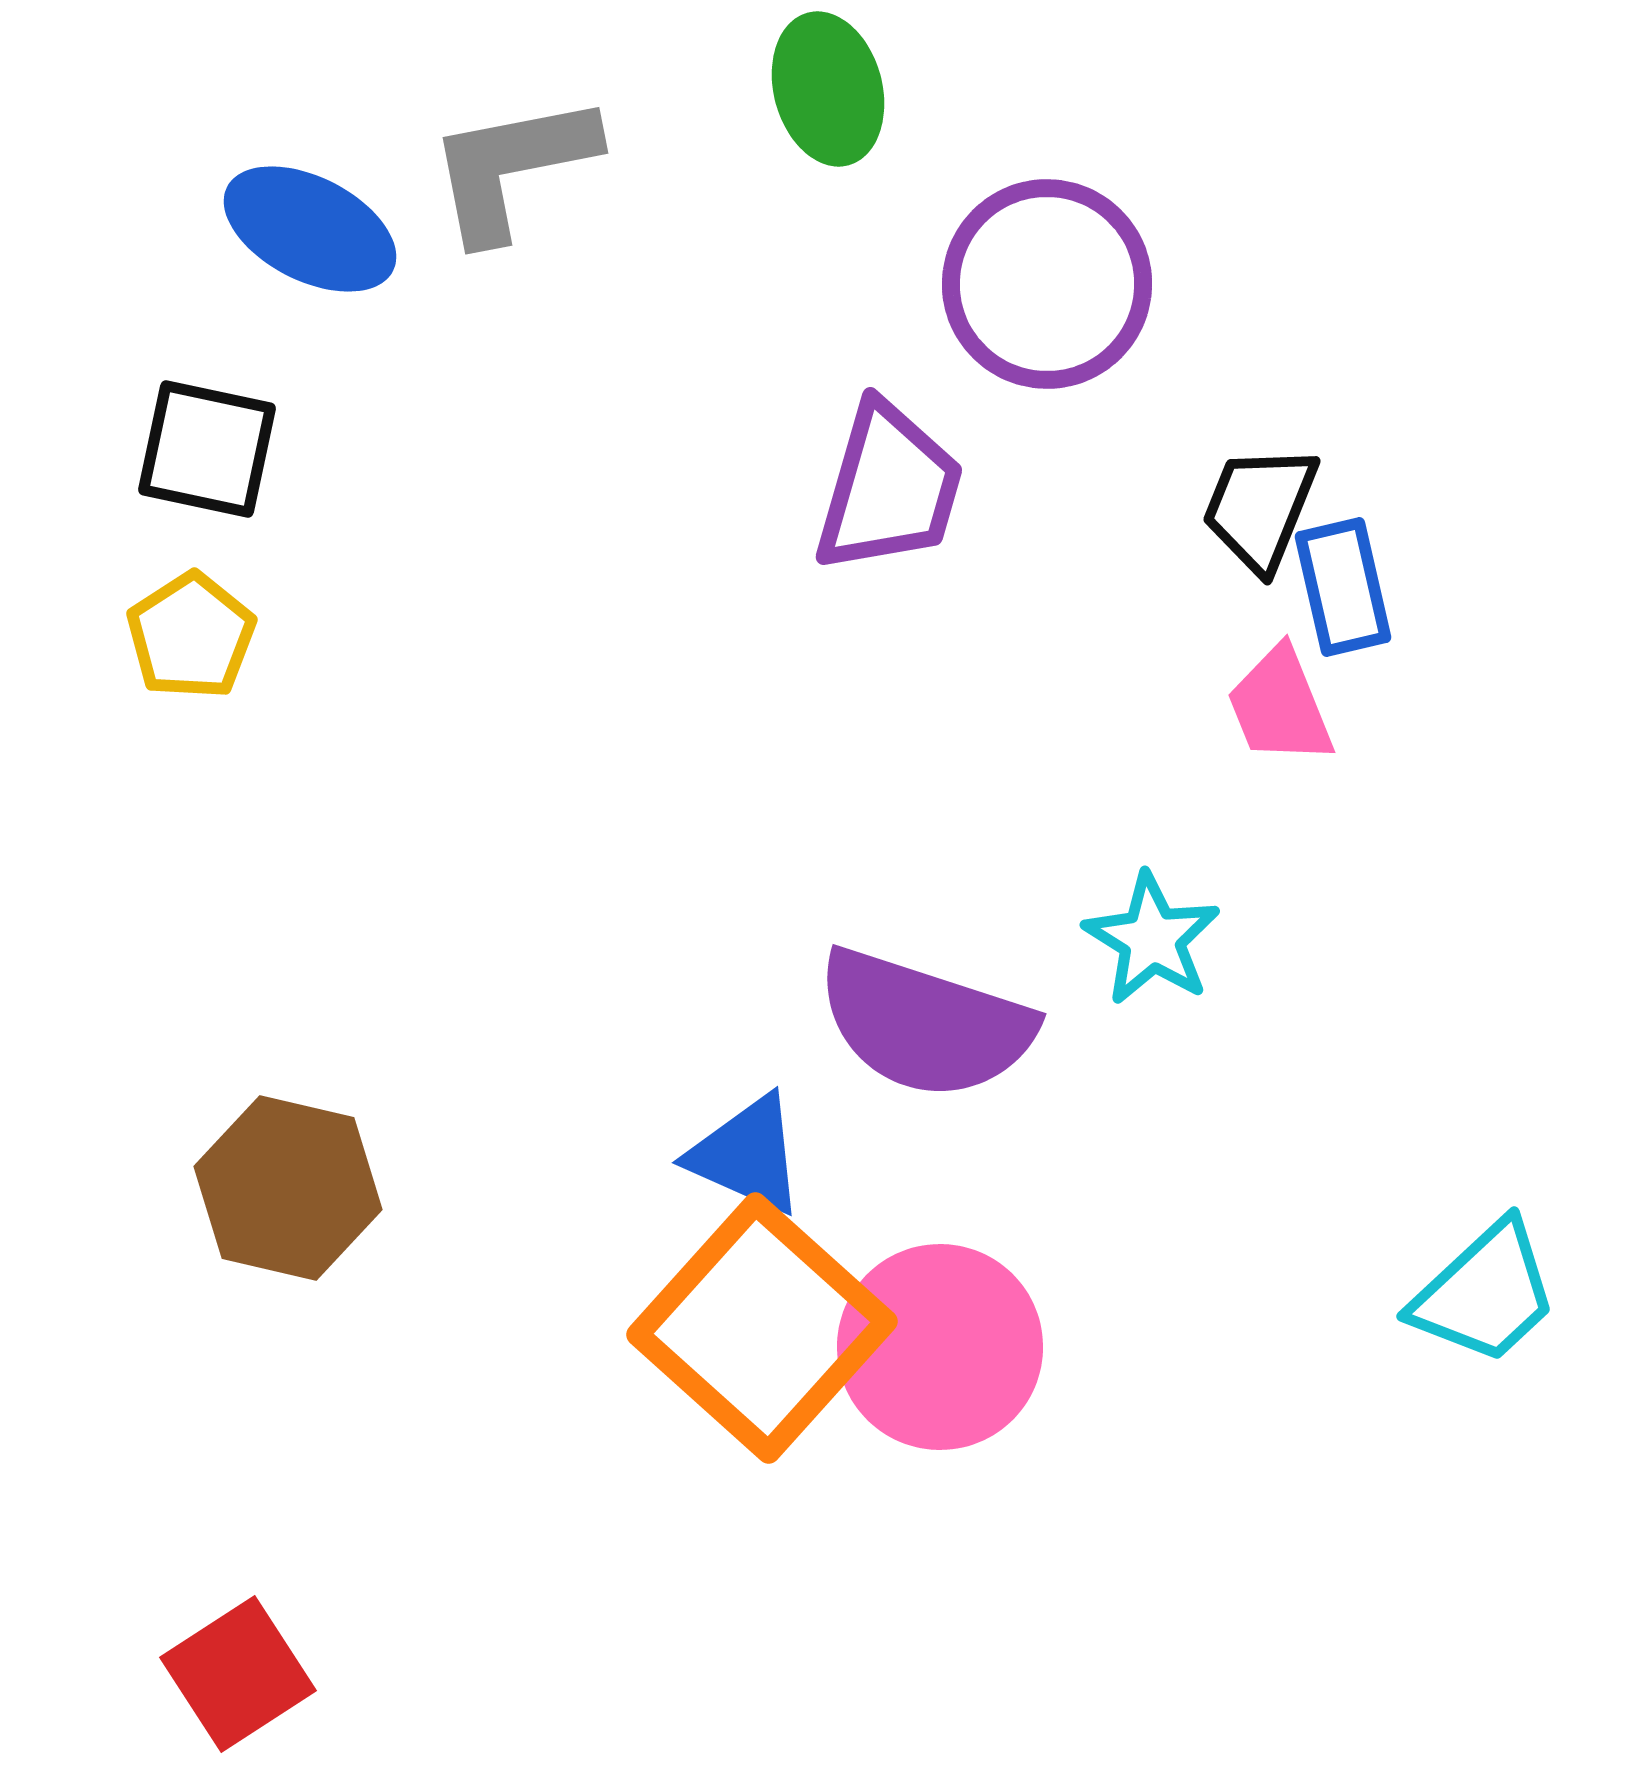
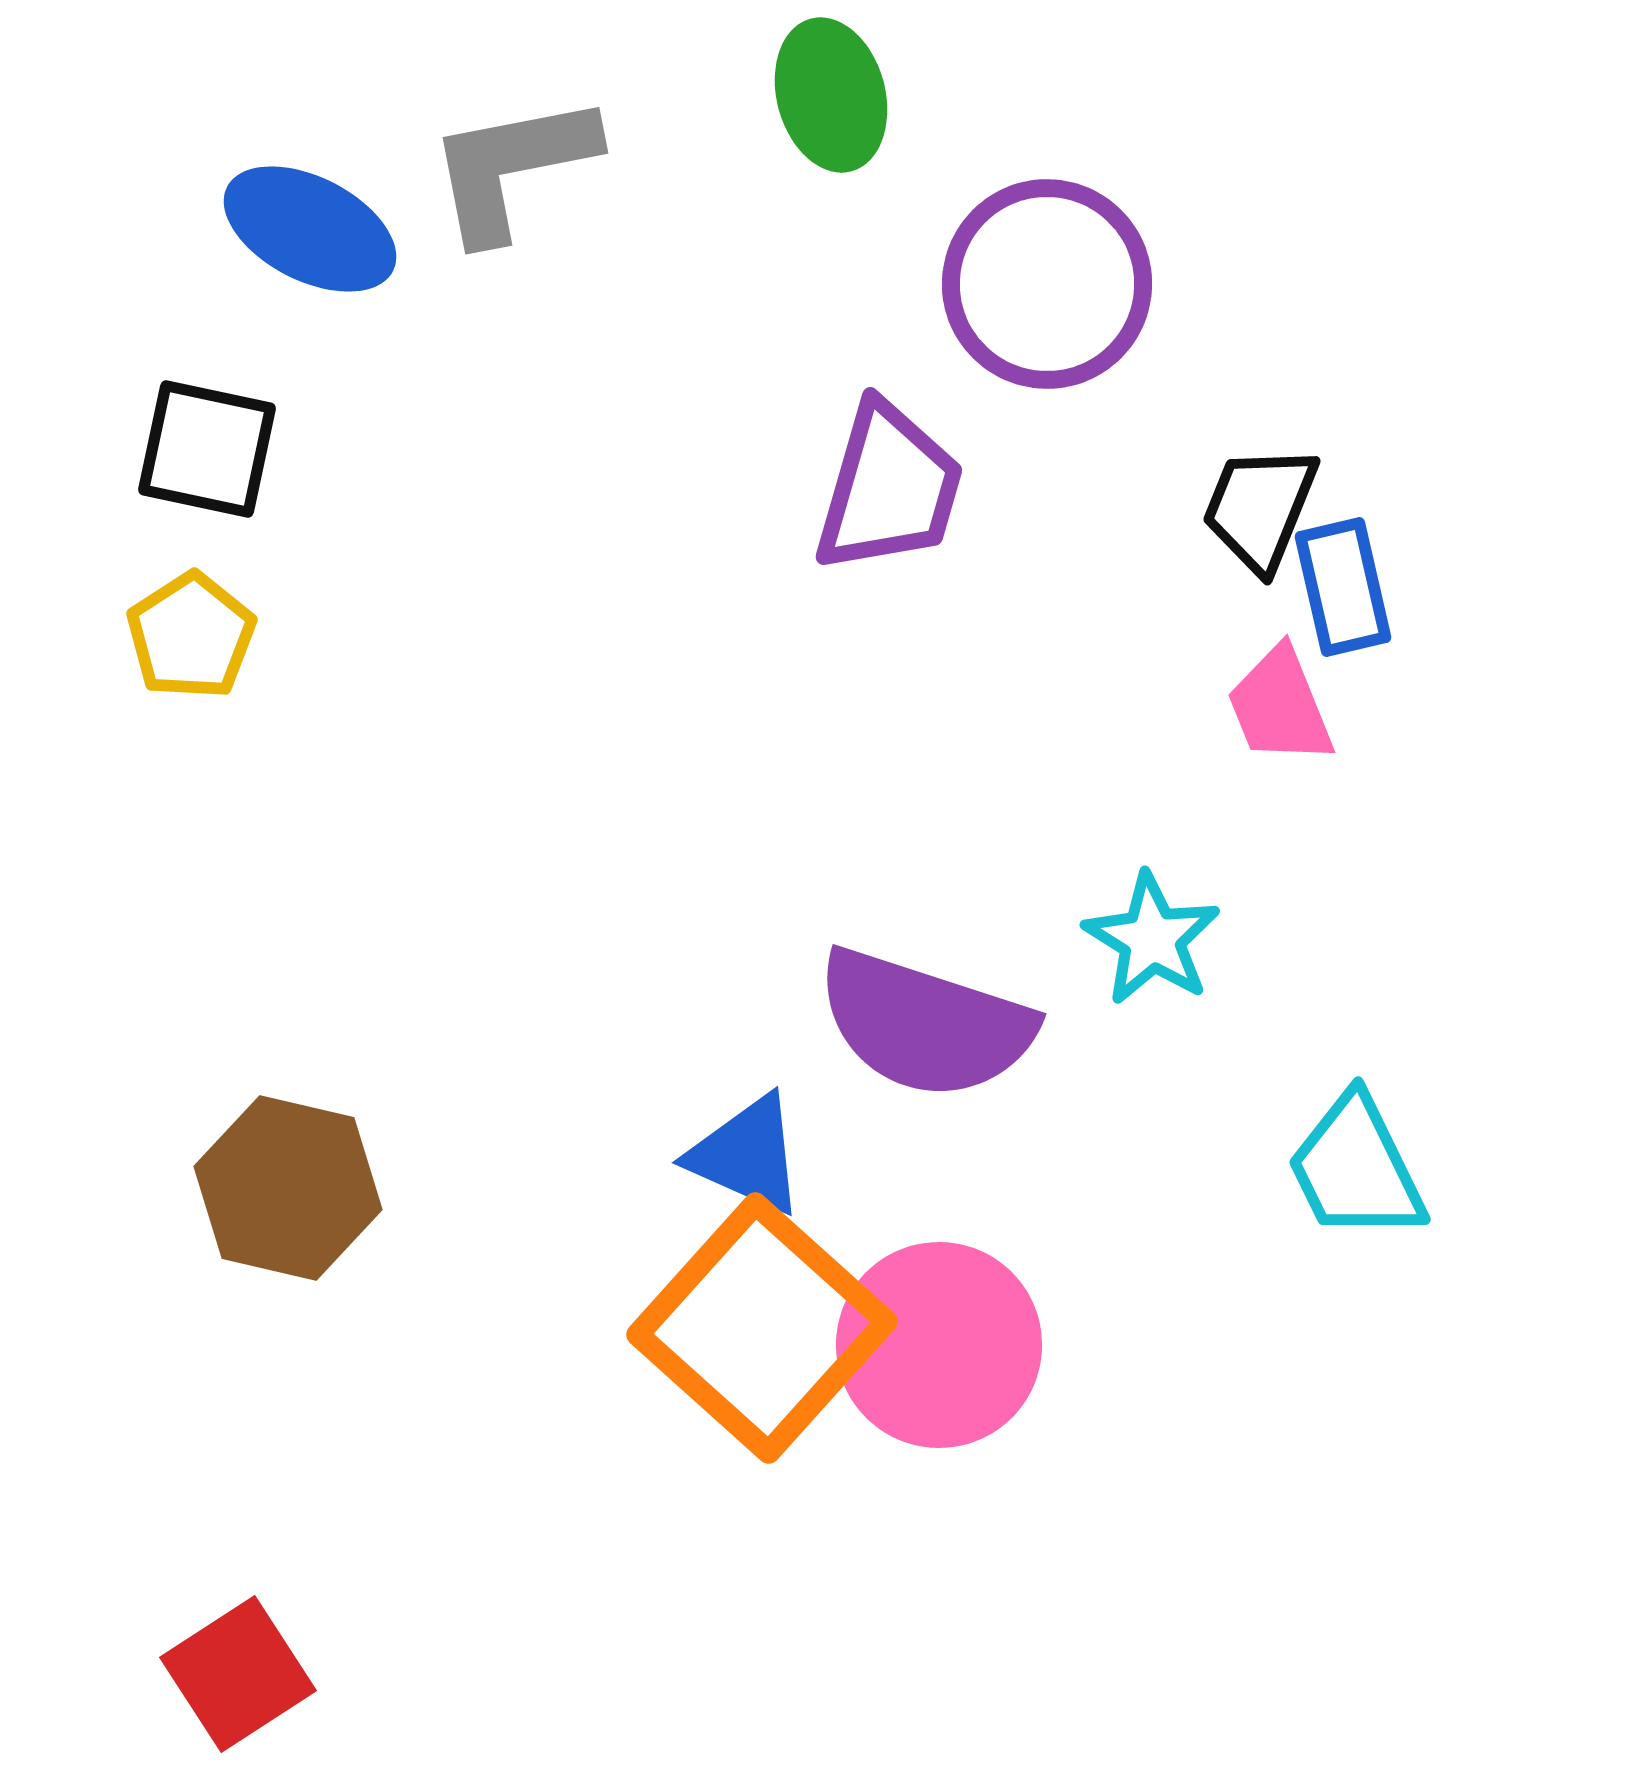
green ellipse: moved 3 px right, 6 px down
cyan trapezoid: moved 129 px left, 125 px up; rotated 107 degrees clockwise
pink circle: moved 1 px left, 2 px up
